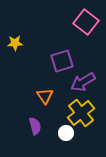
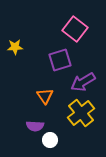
pink square: moved 11 px left, 7 px down
yellow star: moved 4 px down
purple square: moved 2 px left, 1 px up
purple semicircle: rotated 108 degrees clockwise
white circle: moved 16 px left, 7 px down
